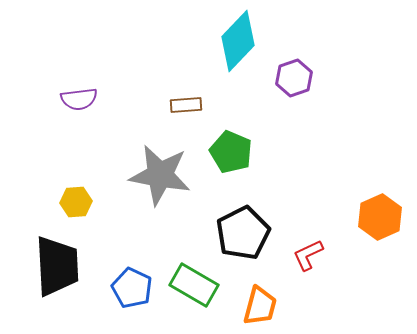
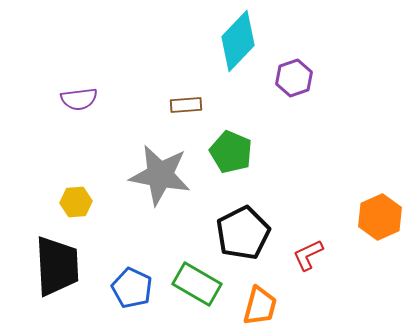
green rectangle: moved 3 px right, 1 px up
